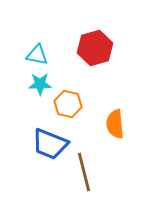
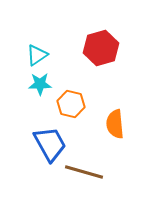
red hexagon: moved 6 px right
cyan triangle: rotated 45 degrees counterclockwise
orange hexagon: moved 3 px right
blue trapezoid: rotated 141 degrees counterclockwise
brown line: rotated 60 degrees counterclockwise
